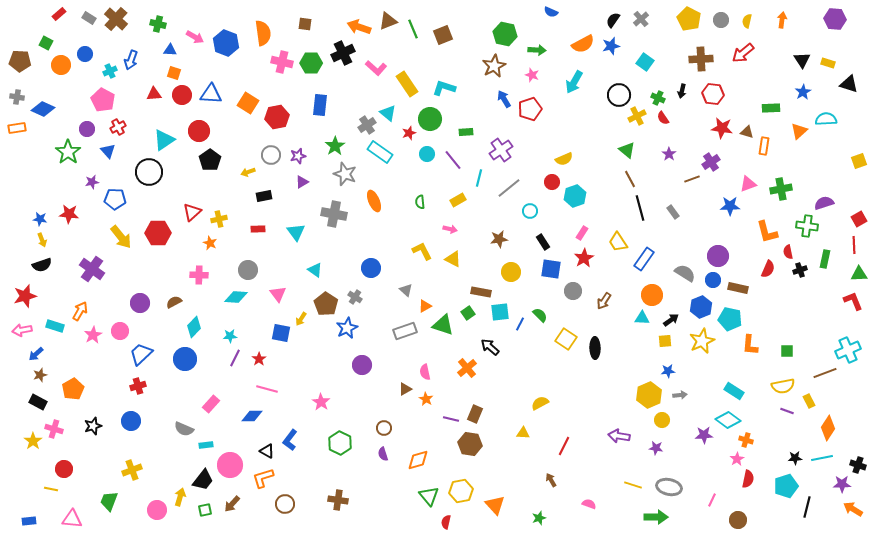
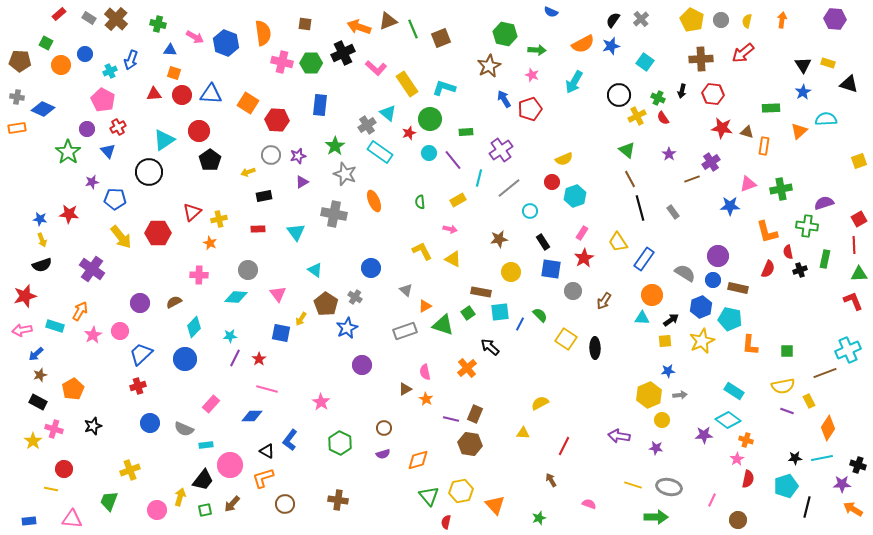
yellow pentagon at (689, 19): moved 3 px right, 1 px down
brown square at (443, 35): moved 2 px left, 3 px down
black triangle at (802, 60): moved 1 px right, 5 px down
brown star at (494, 66): moved 5 px left
red hexagon at (277, 117): moved 3 px down; rotated 15 degrees clockwise
cyan circle at (427, 154): moved 2 px right, 1 px up
blue circle at (131, 421): moved 19 px right, 2 px down
purple semicircle at (383, 454): rotated 88 degrees counterclockwise
yellow cross at (132, 470): moved 2 px left
